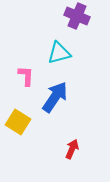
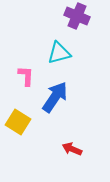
red arrow: rotated 90 degrees counterclockwise
